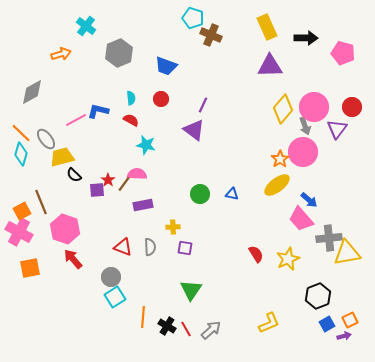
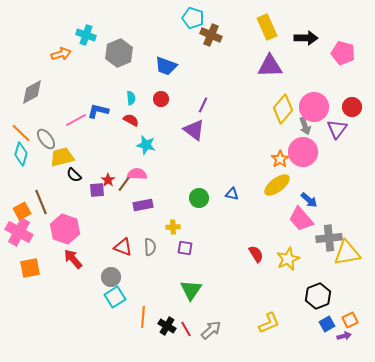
cyan cross at (86, 26): moved 9 px down; rotated 18 degrees counterclockwise
green circle at (200, 194): moved 1 px left, 4 px down
